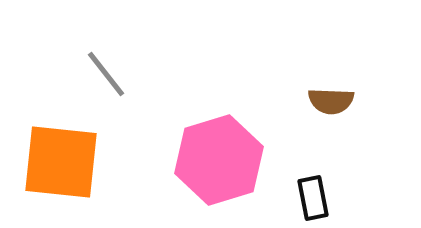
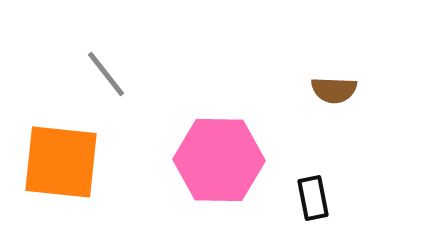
brown semicircle: moved 3 px right, 11 px up
pink hexagon: rotated 18 degrees clockwise
